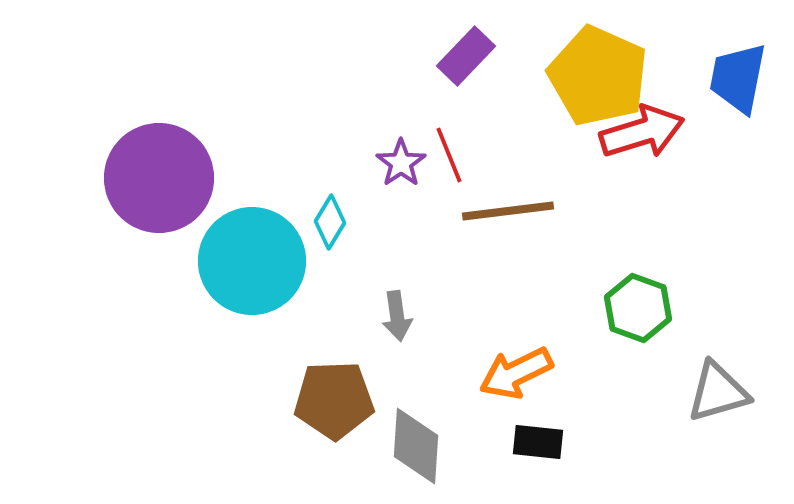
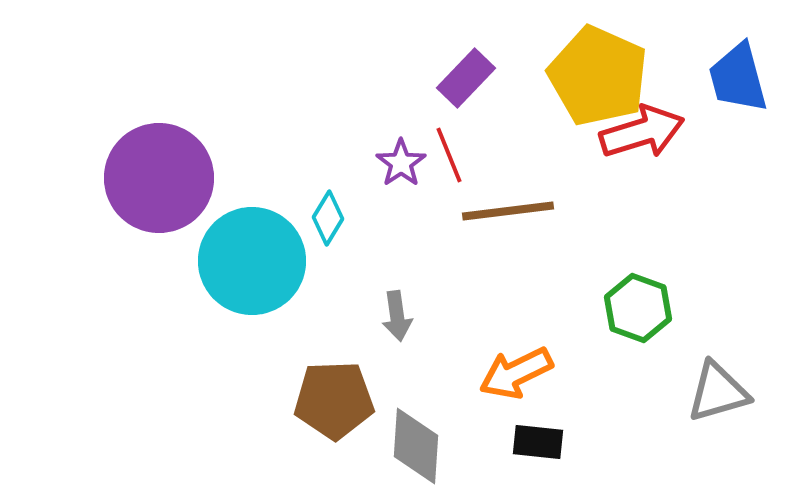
purple rectangle: moved 22 px down
blue trapezoid: rotated 26 degrees counterclockwise
cyan diamond: moved 2 px left, 4 px up
